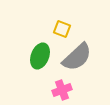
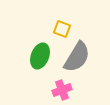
gray semicircle: rotated 16 degrees counterclockwise
